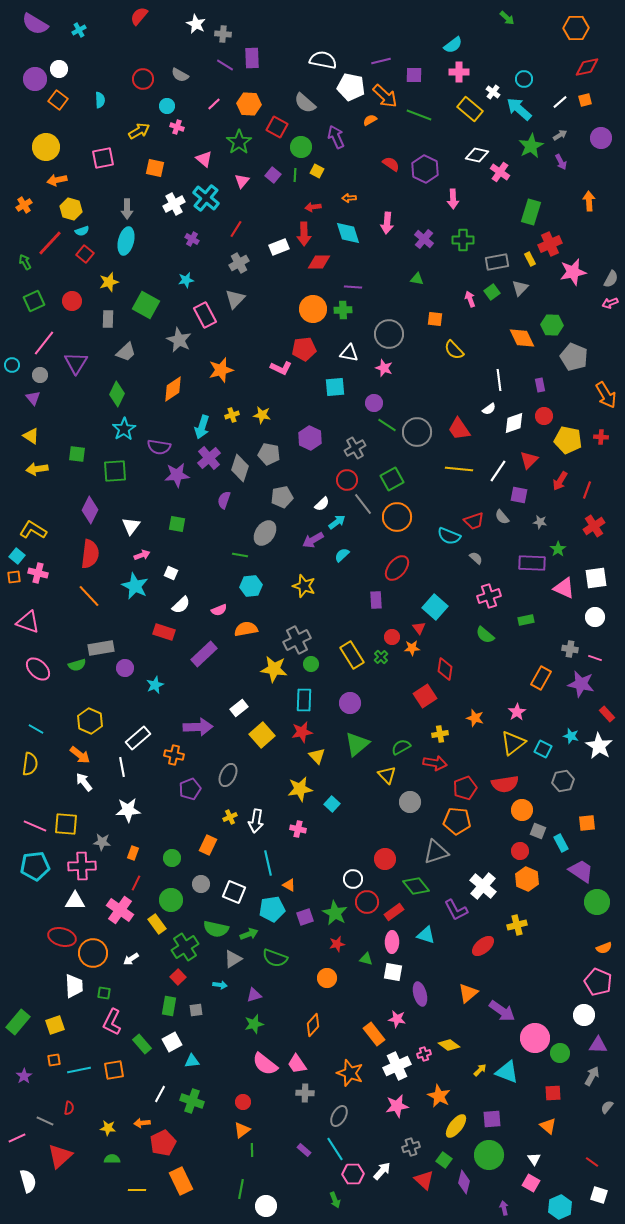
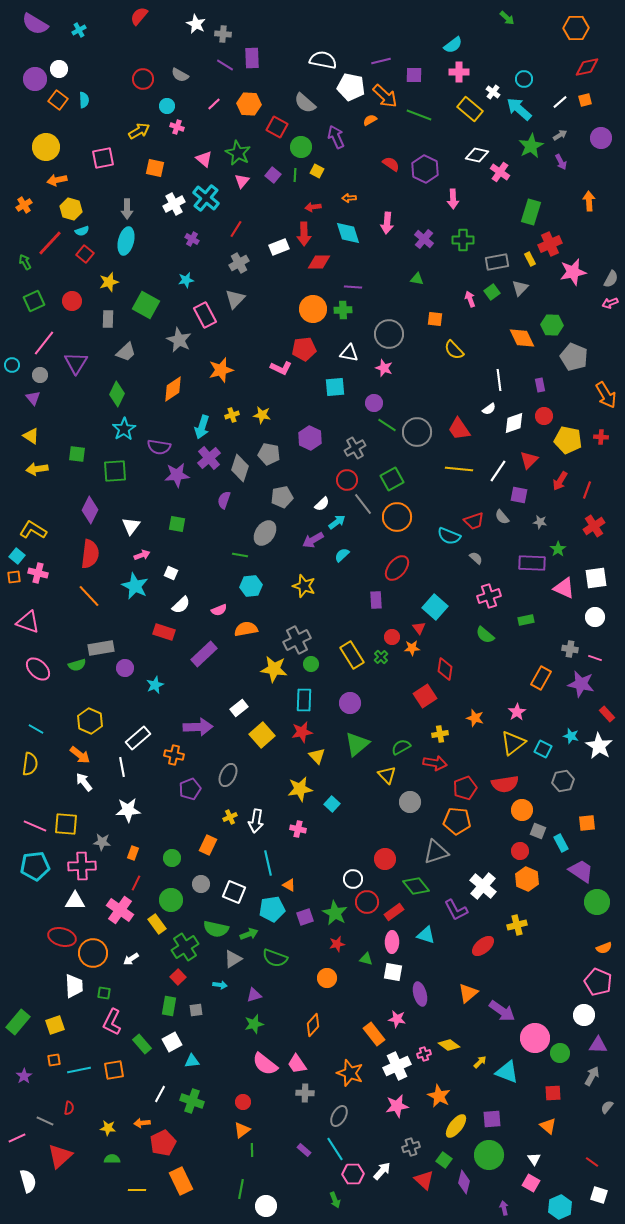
cyan semicircle at (100, 100): moved 16 px left
green star at (239, 142): moved 1 px left, 11 px down; rotated 10 degrees counterclockwise
yellow arrow at (480, 1070): moved 8 px up
